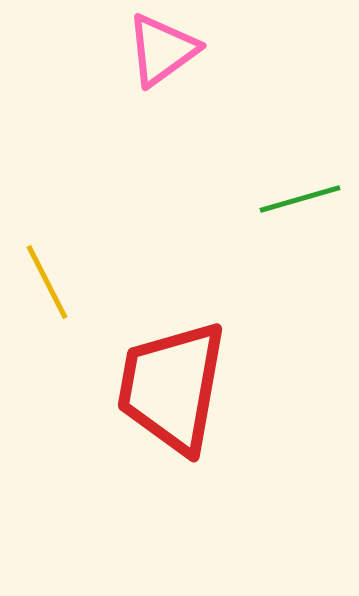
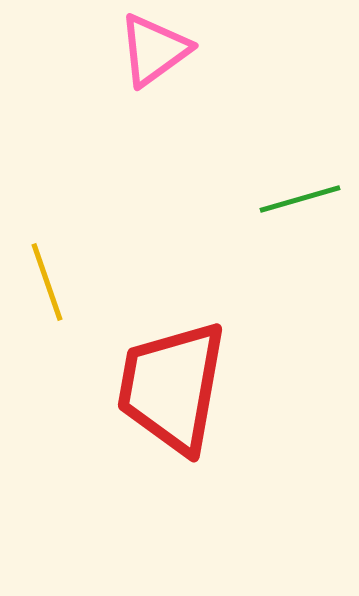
pink triangle: moved 8 px left
yellow line: rotated 8 degrees clockwise
